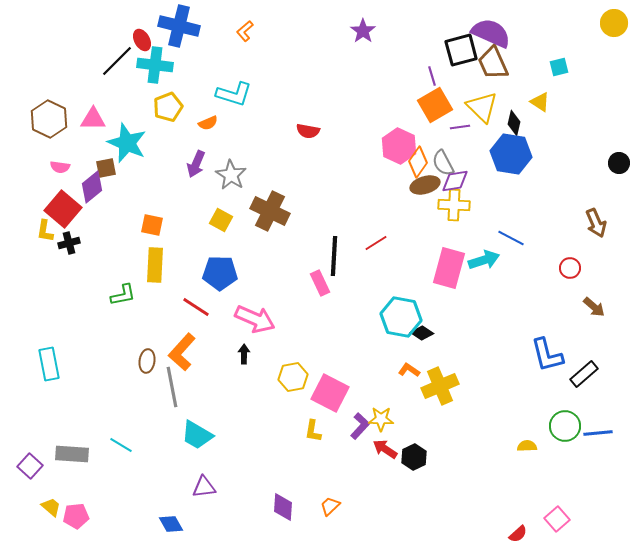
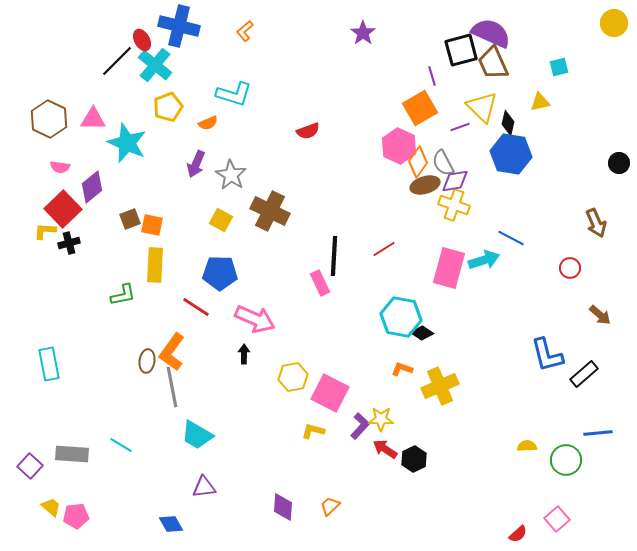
purple star at (363, 31): moved 2 px down
cyan cross at (155, 65): rotated 32 degrees clockwise
yellow triangle at (540, 102): rotated 45 degrees counterclockwise
orange square at (435, 105): moved 15 px left, 3 px down
black diamond at (514, 123): moved 6 px left
purple line at (460, 127): rotated 12 degrees counterclockwise
red semicircle at (308, 131): rotated 30 degrees counterclockwise
brown square at (106, 168): moved 24 px right, 51 px down; rotated 10 degrees counterclockwise
yellow cross at (454, 205): rotated 16 degrees clockwise
red square at (63, 209): rotated 6 degrees clockwise
yellow L-shape at (45, 231): rotated 85 degrees clockwise
red line at (376, 243): moved 8 px right, 6 px down
brown arrow at (594, 307): moved 6 px right, 8 px down
orange L-shape at (182, 352): moved 10 px left; rotated 6 degrees counterclockwise
orange L-shape at (409, 370): moved 7 px left, 1 px up; rotated 15 degrees counterclockwise
green circle at (565, 426): moved 1 px right, 34 px down
yellow L-shape at (313, 431): rotated 95 degrees clockwise
black hexagon at (414, 457): moved 2 px down
